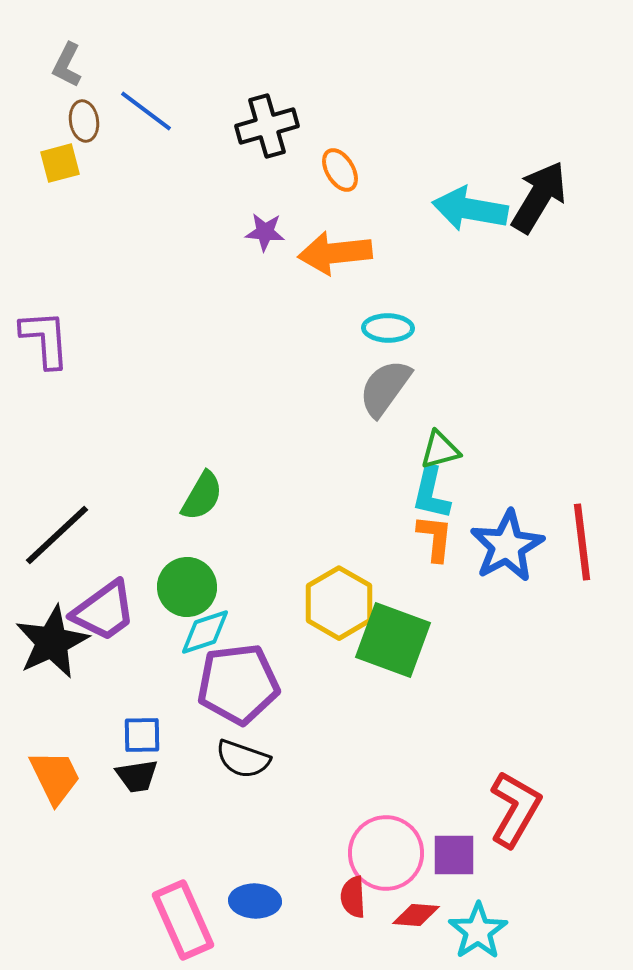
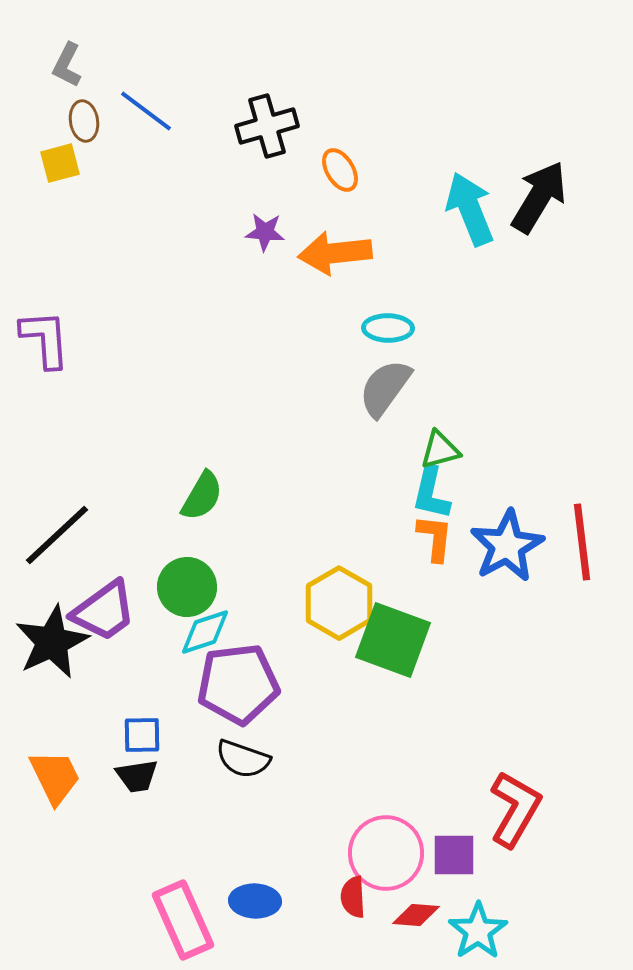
cyan arrow: rotated 58 degrees clockwise
